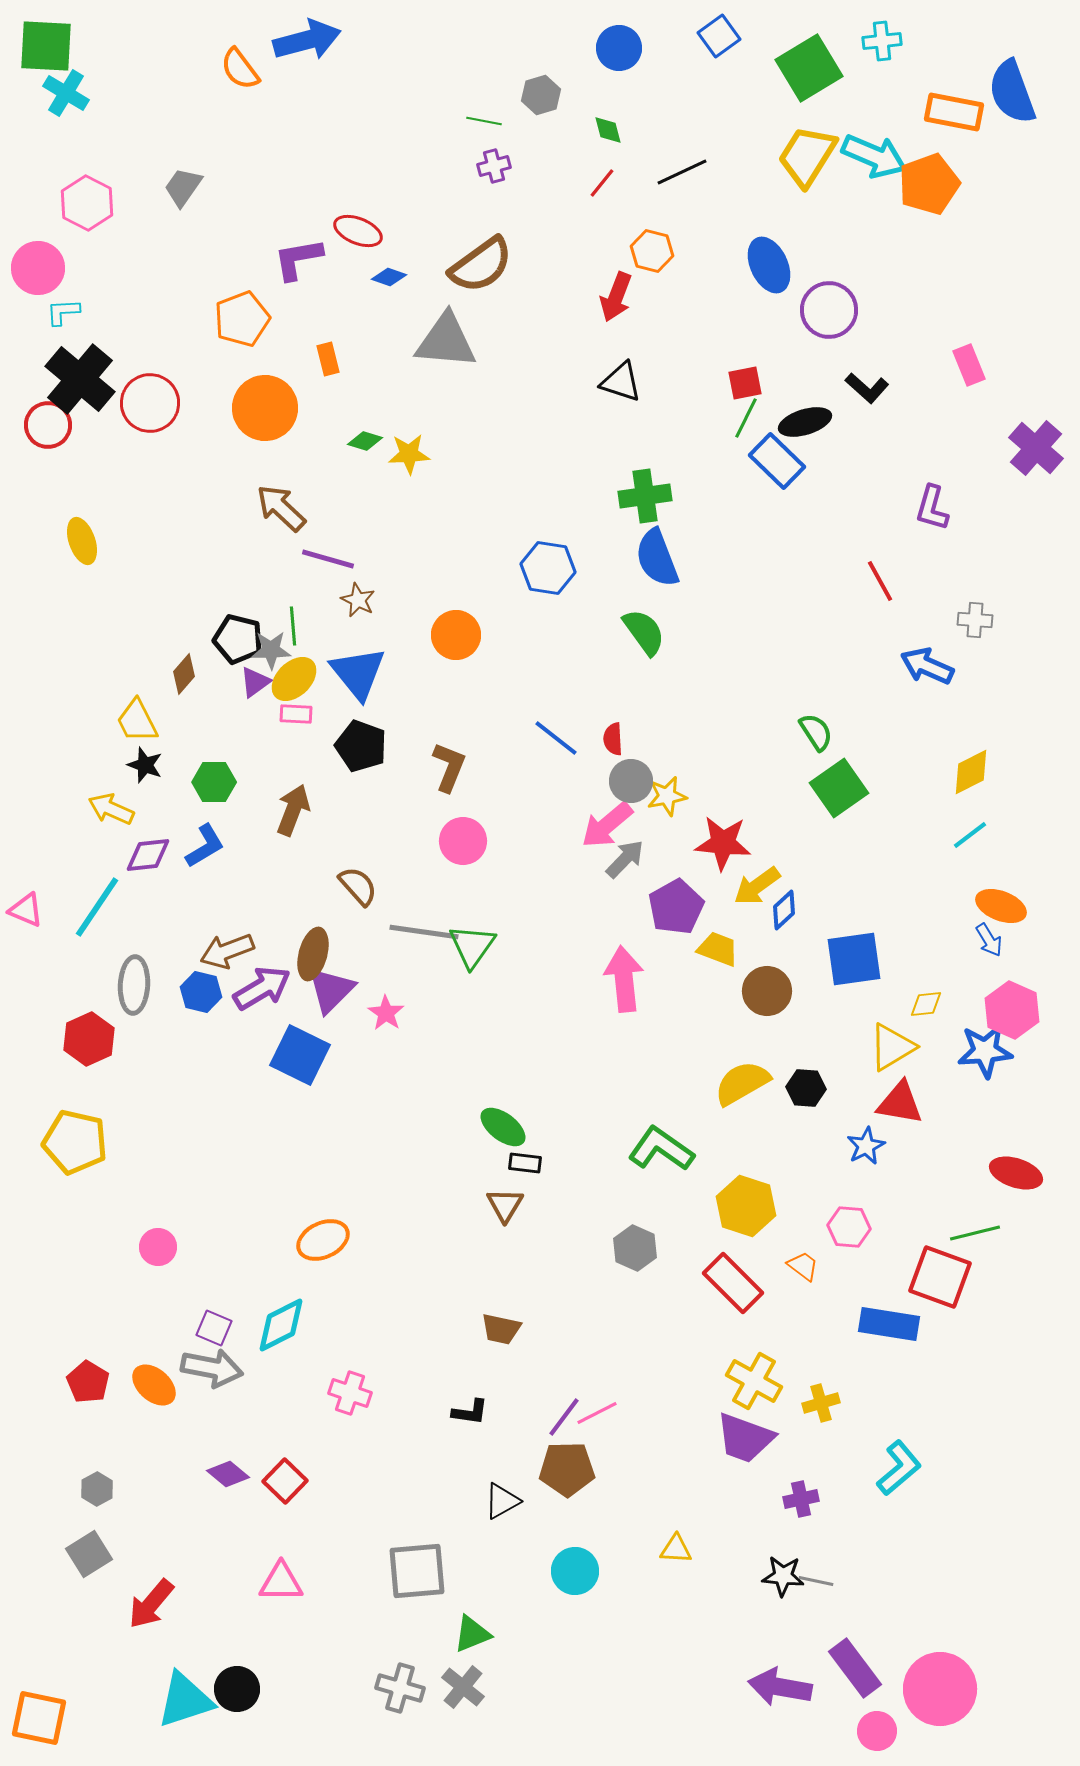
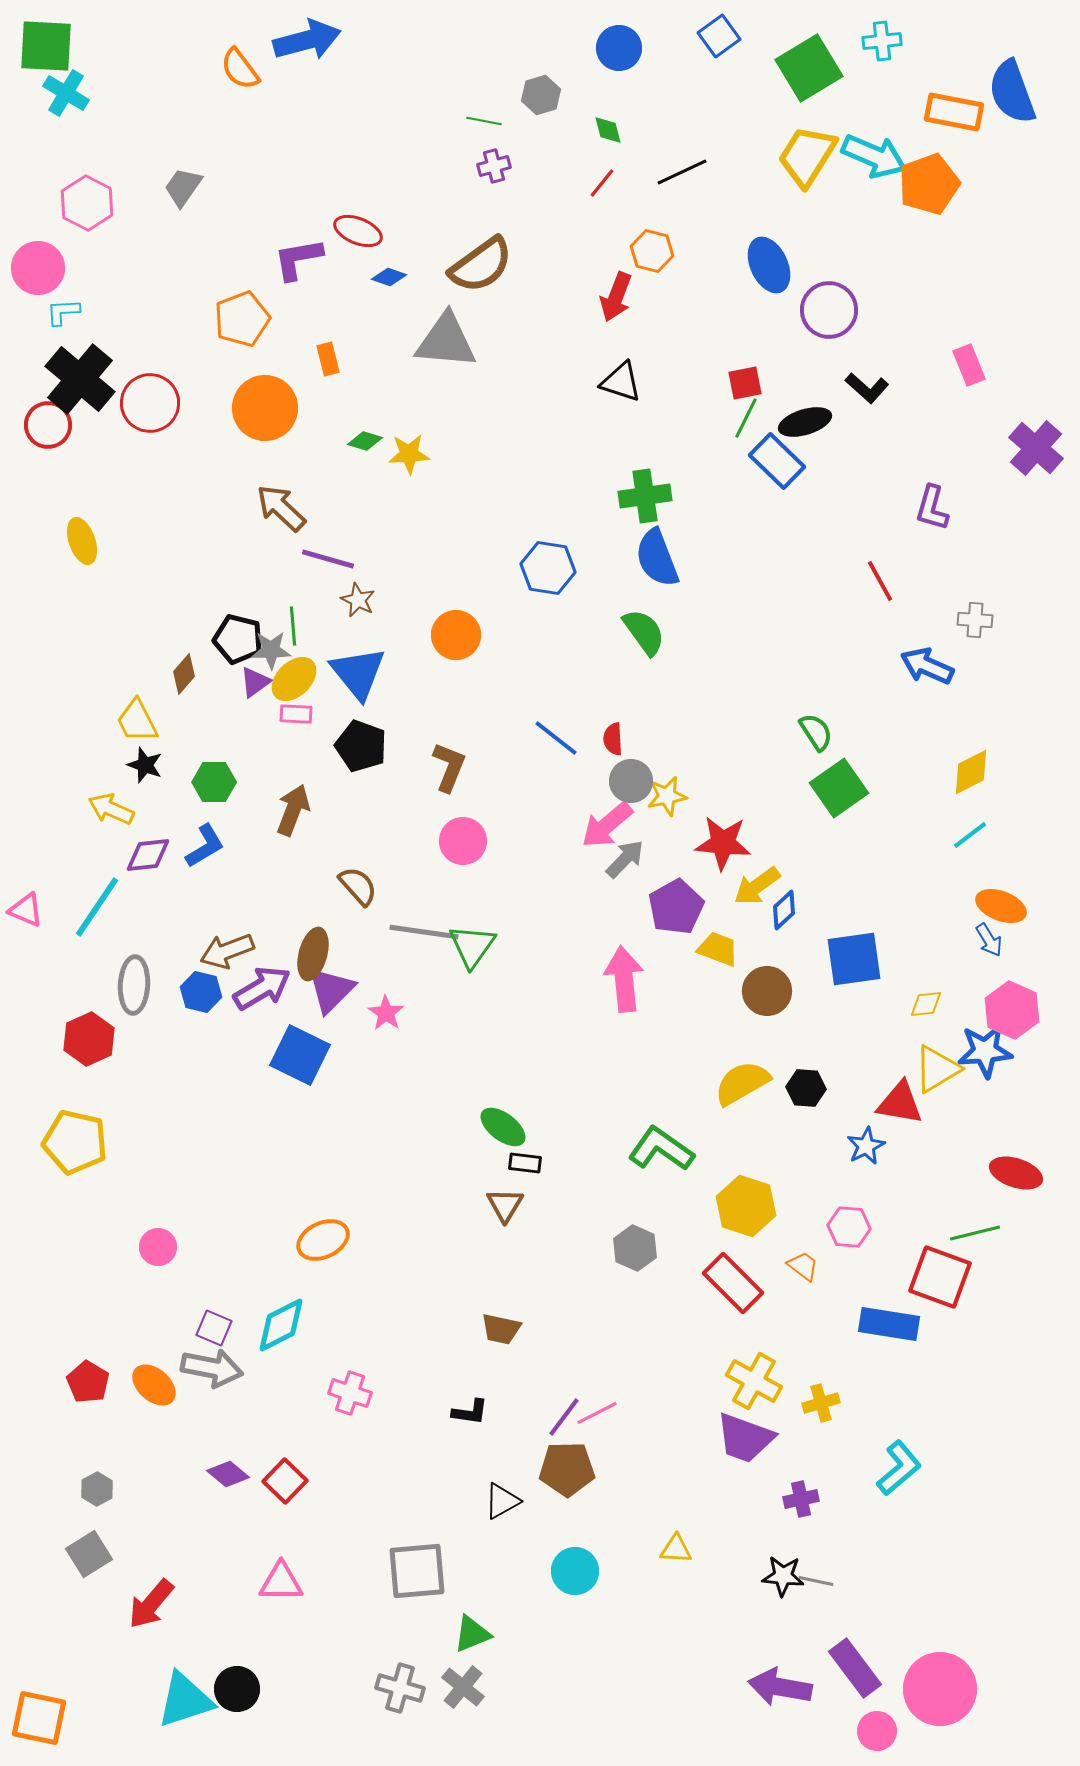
yellow triangle at (892, 1047): moved 45 px right, 22 px down
